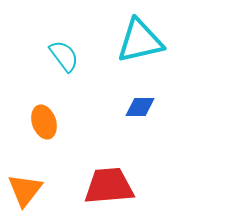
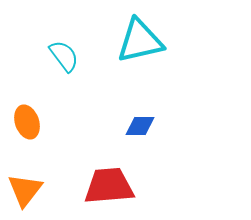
blue diamond: moved 19 px down
orange ellipse: moved 17 px left
